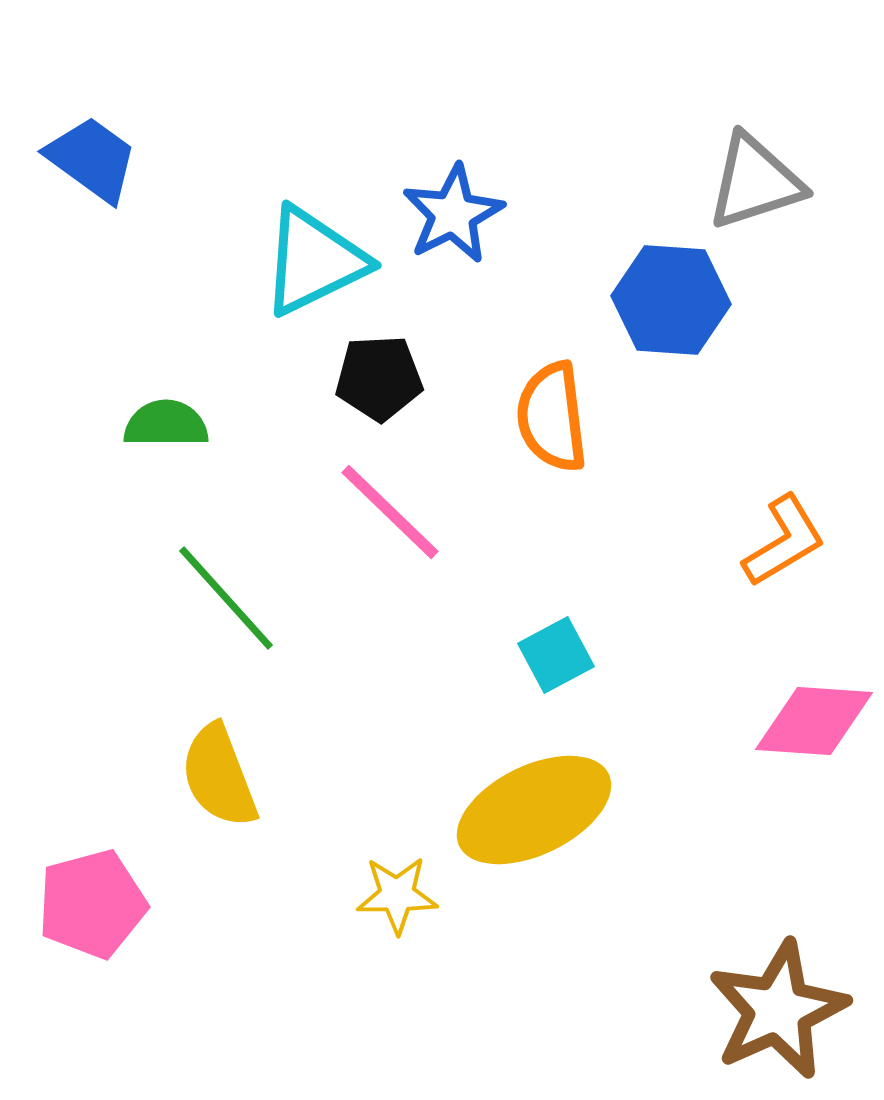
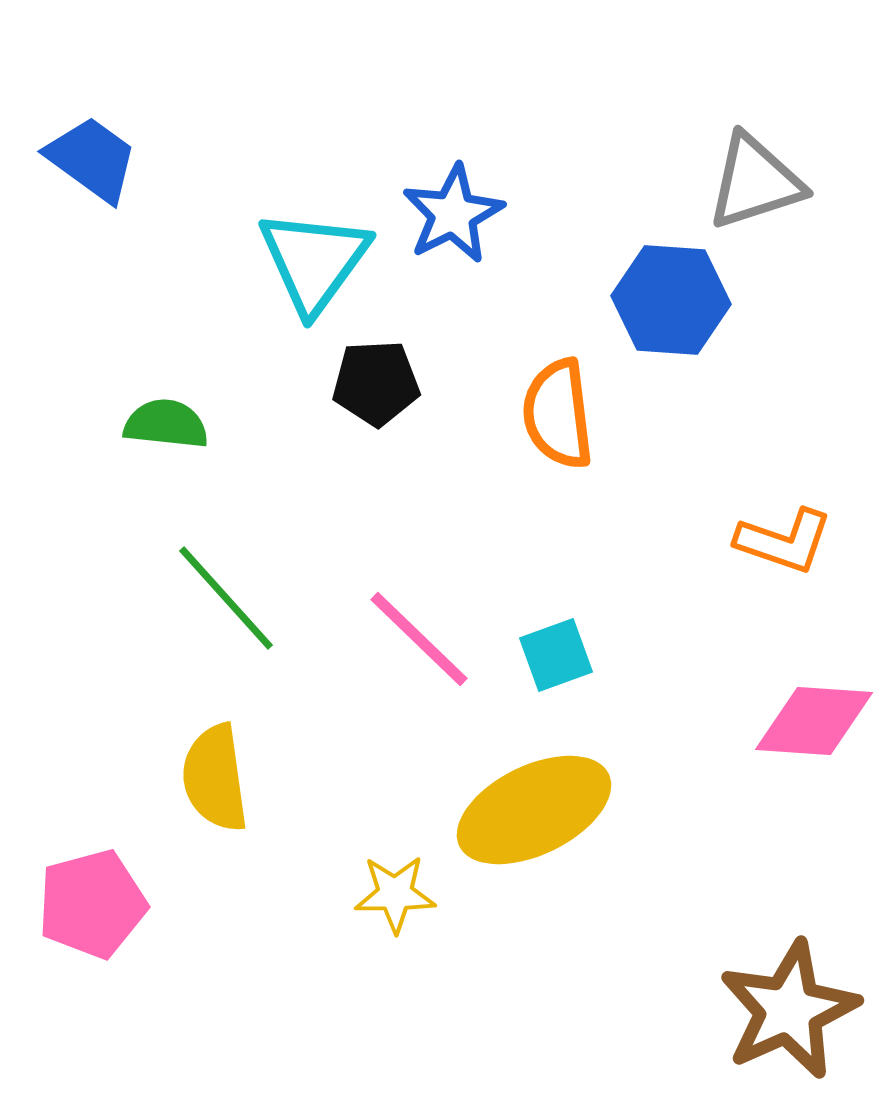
cyan triangle: rotated 28 degrees counterclockwise
black pentagon: moved 3 px left, 5 px down
orange semicircle: moved 6 px right, 3 px up
green semicircle: rotated 6 degrees clockwise
pink line: moved 29 px right, 127 px down
orange L-shape: rotated 50 degrees clockwise
cyan square: rotated 8 degrees clockwise
yellow semicircle: moved 4 px left, 2 px down; rotated 13 degrees clockwise
yellow star: moved 2 px left, 1 px up
brown star: moved 11 px right
